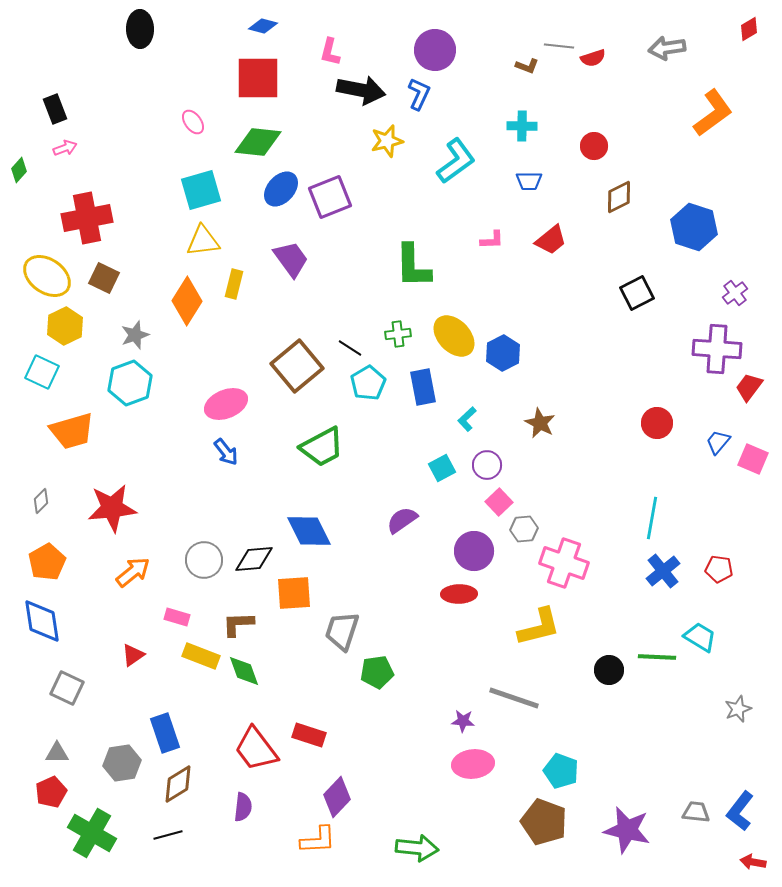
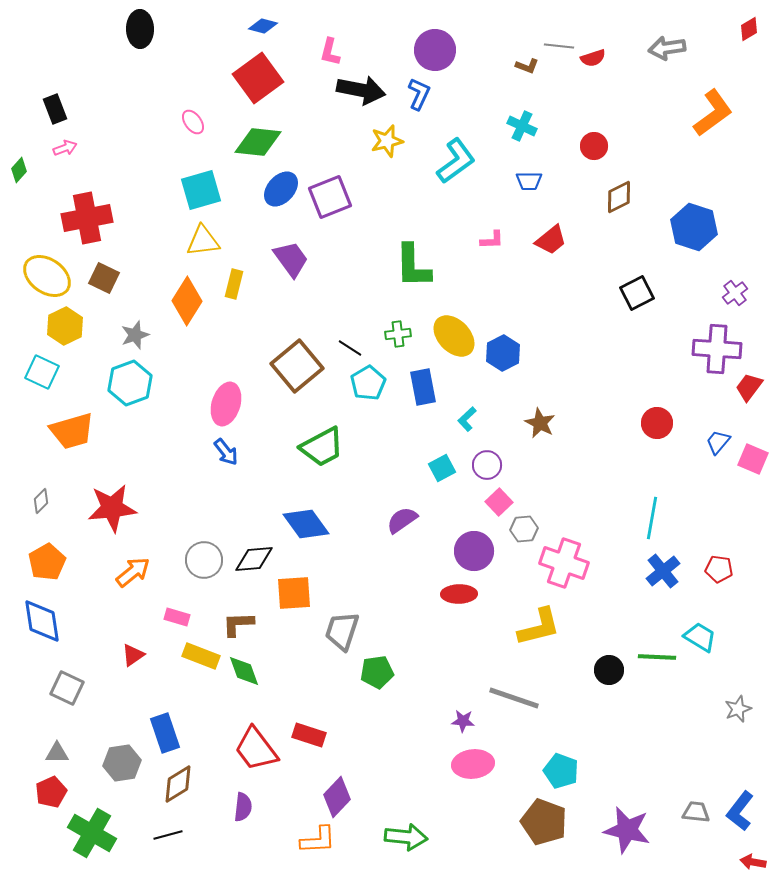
red square at (258, 78): rotated 36 degrees counterclockwise
cyan cross at (522, 126): rotated 24 degrees clockwise
pink ellipse at (226, 404): rotated 51 degrees counterclockwise
blue diamond at (309, 531): moved 3 px left, 7 px up; rotated 9 degrees counterclockwise
green arrow at (417, 848): moved 11 px left, 11 px up
